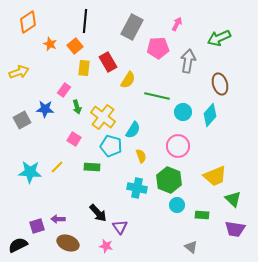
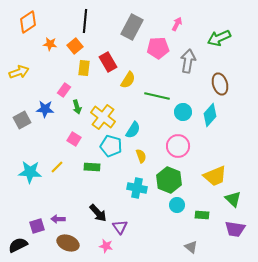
orange star at (50, 44): rotated 16 degrees counterclockwise
